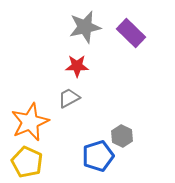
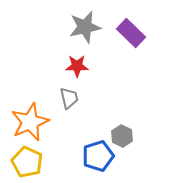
gray trapezoid: rotated 105 degrees clockwise
